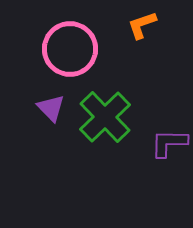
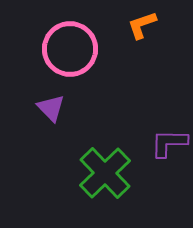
green cross: moved 56 px down
